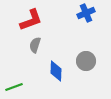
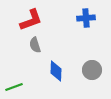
blue cross: moved 5 px down; rotated 18 degrees clockwise
gray semicircle: rotated 35 degrees counterclockwise
gray circle: moved 6 px right, 9 px down
